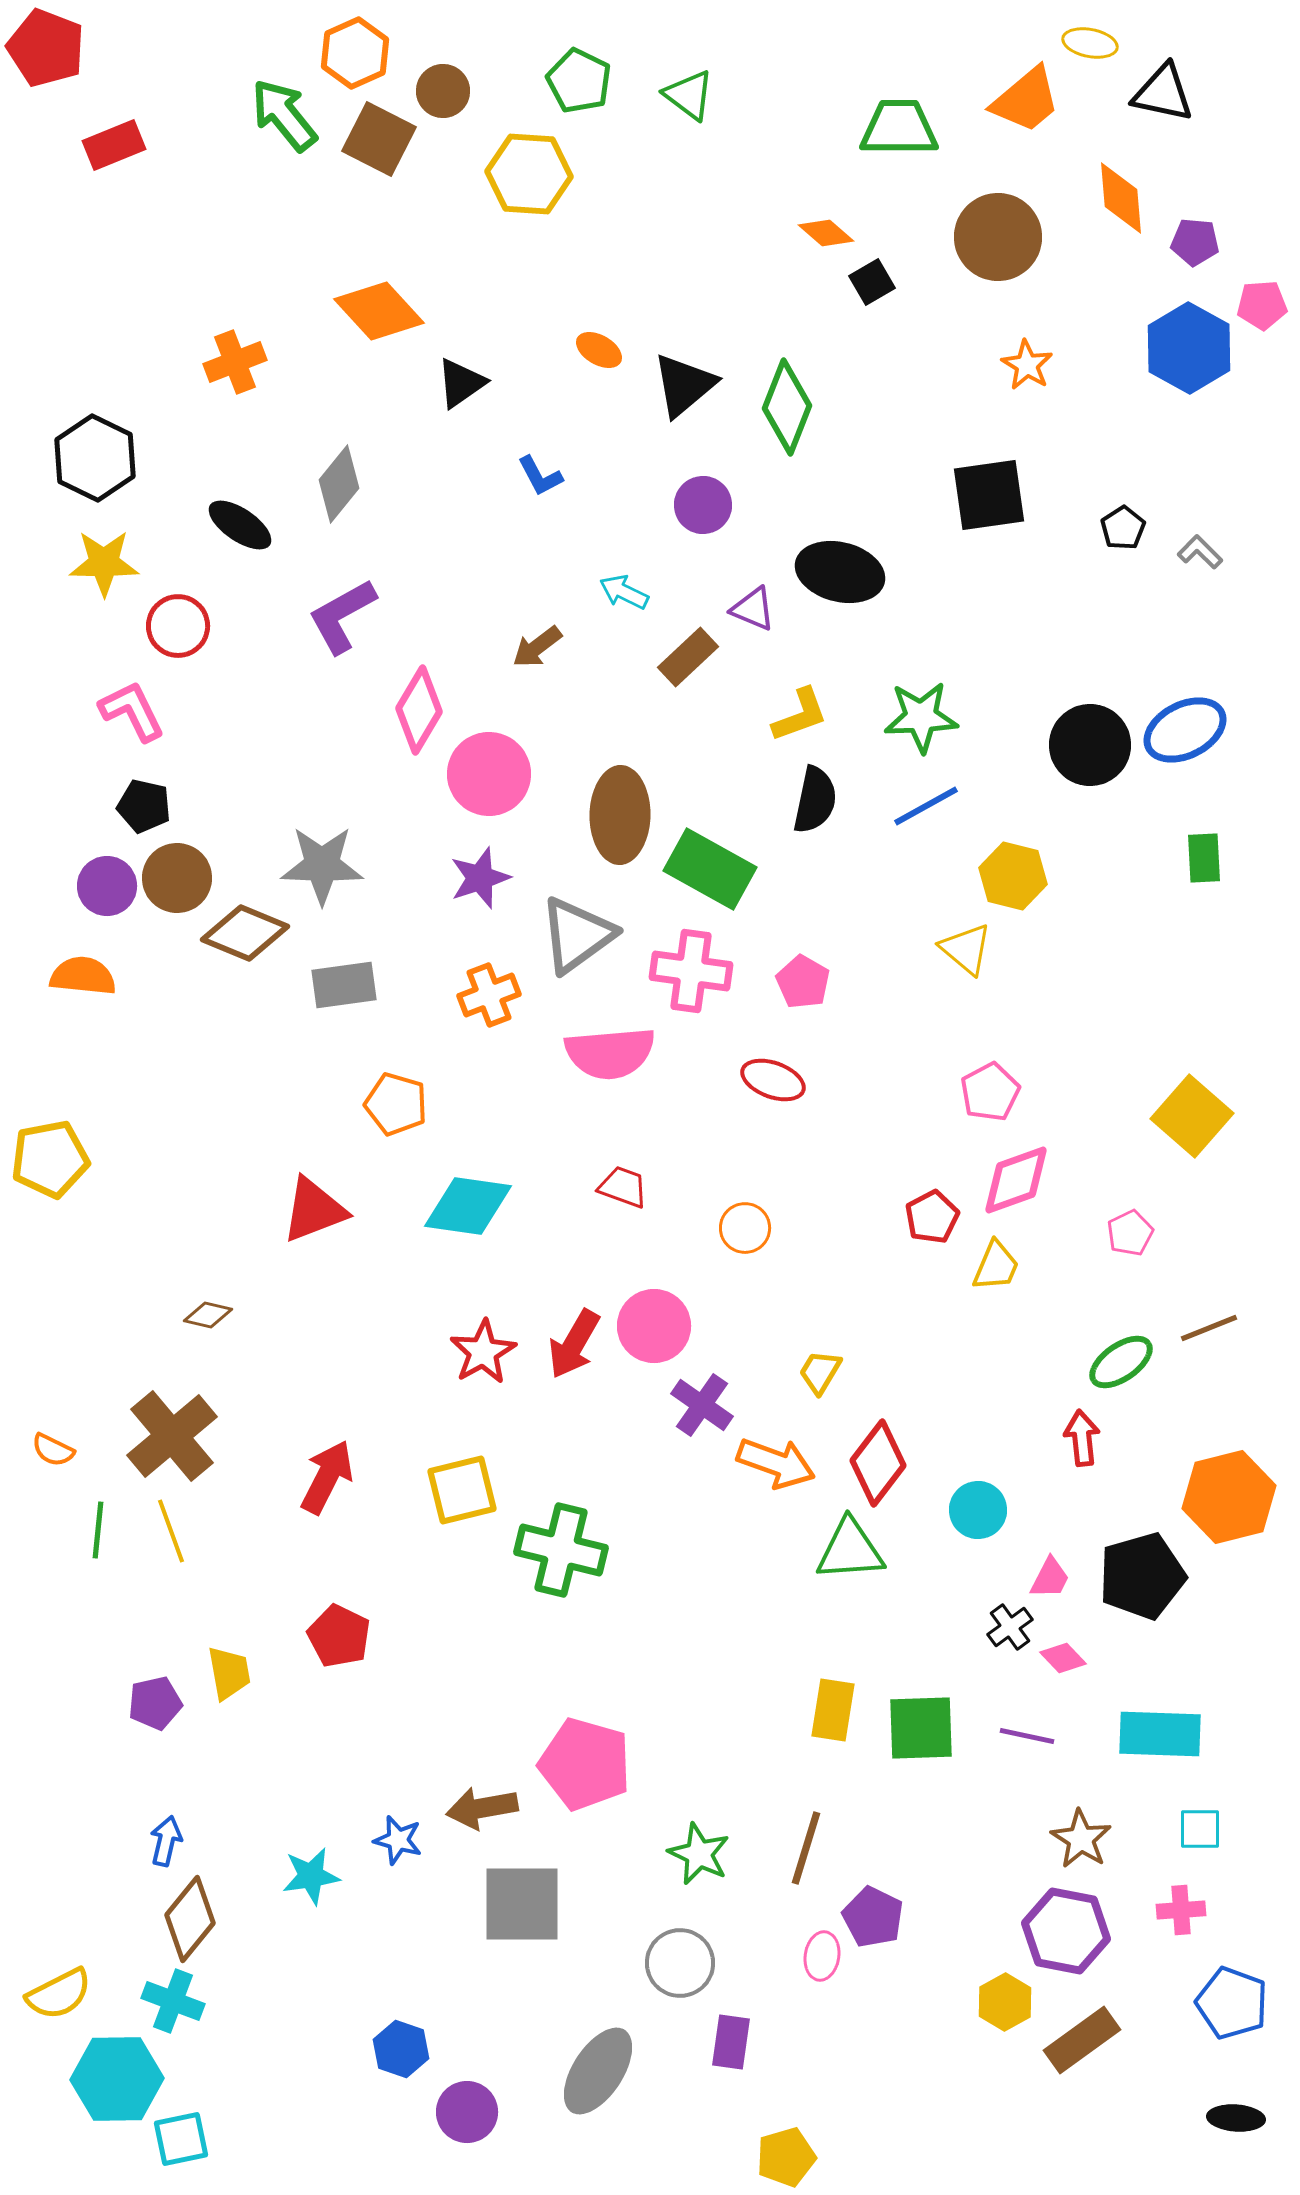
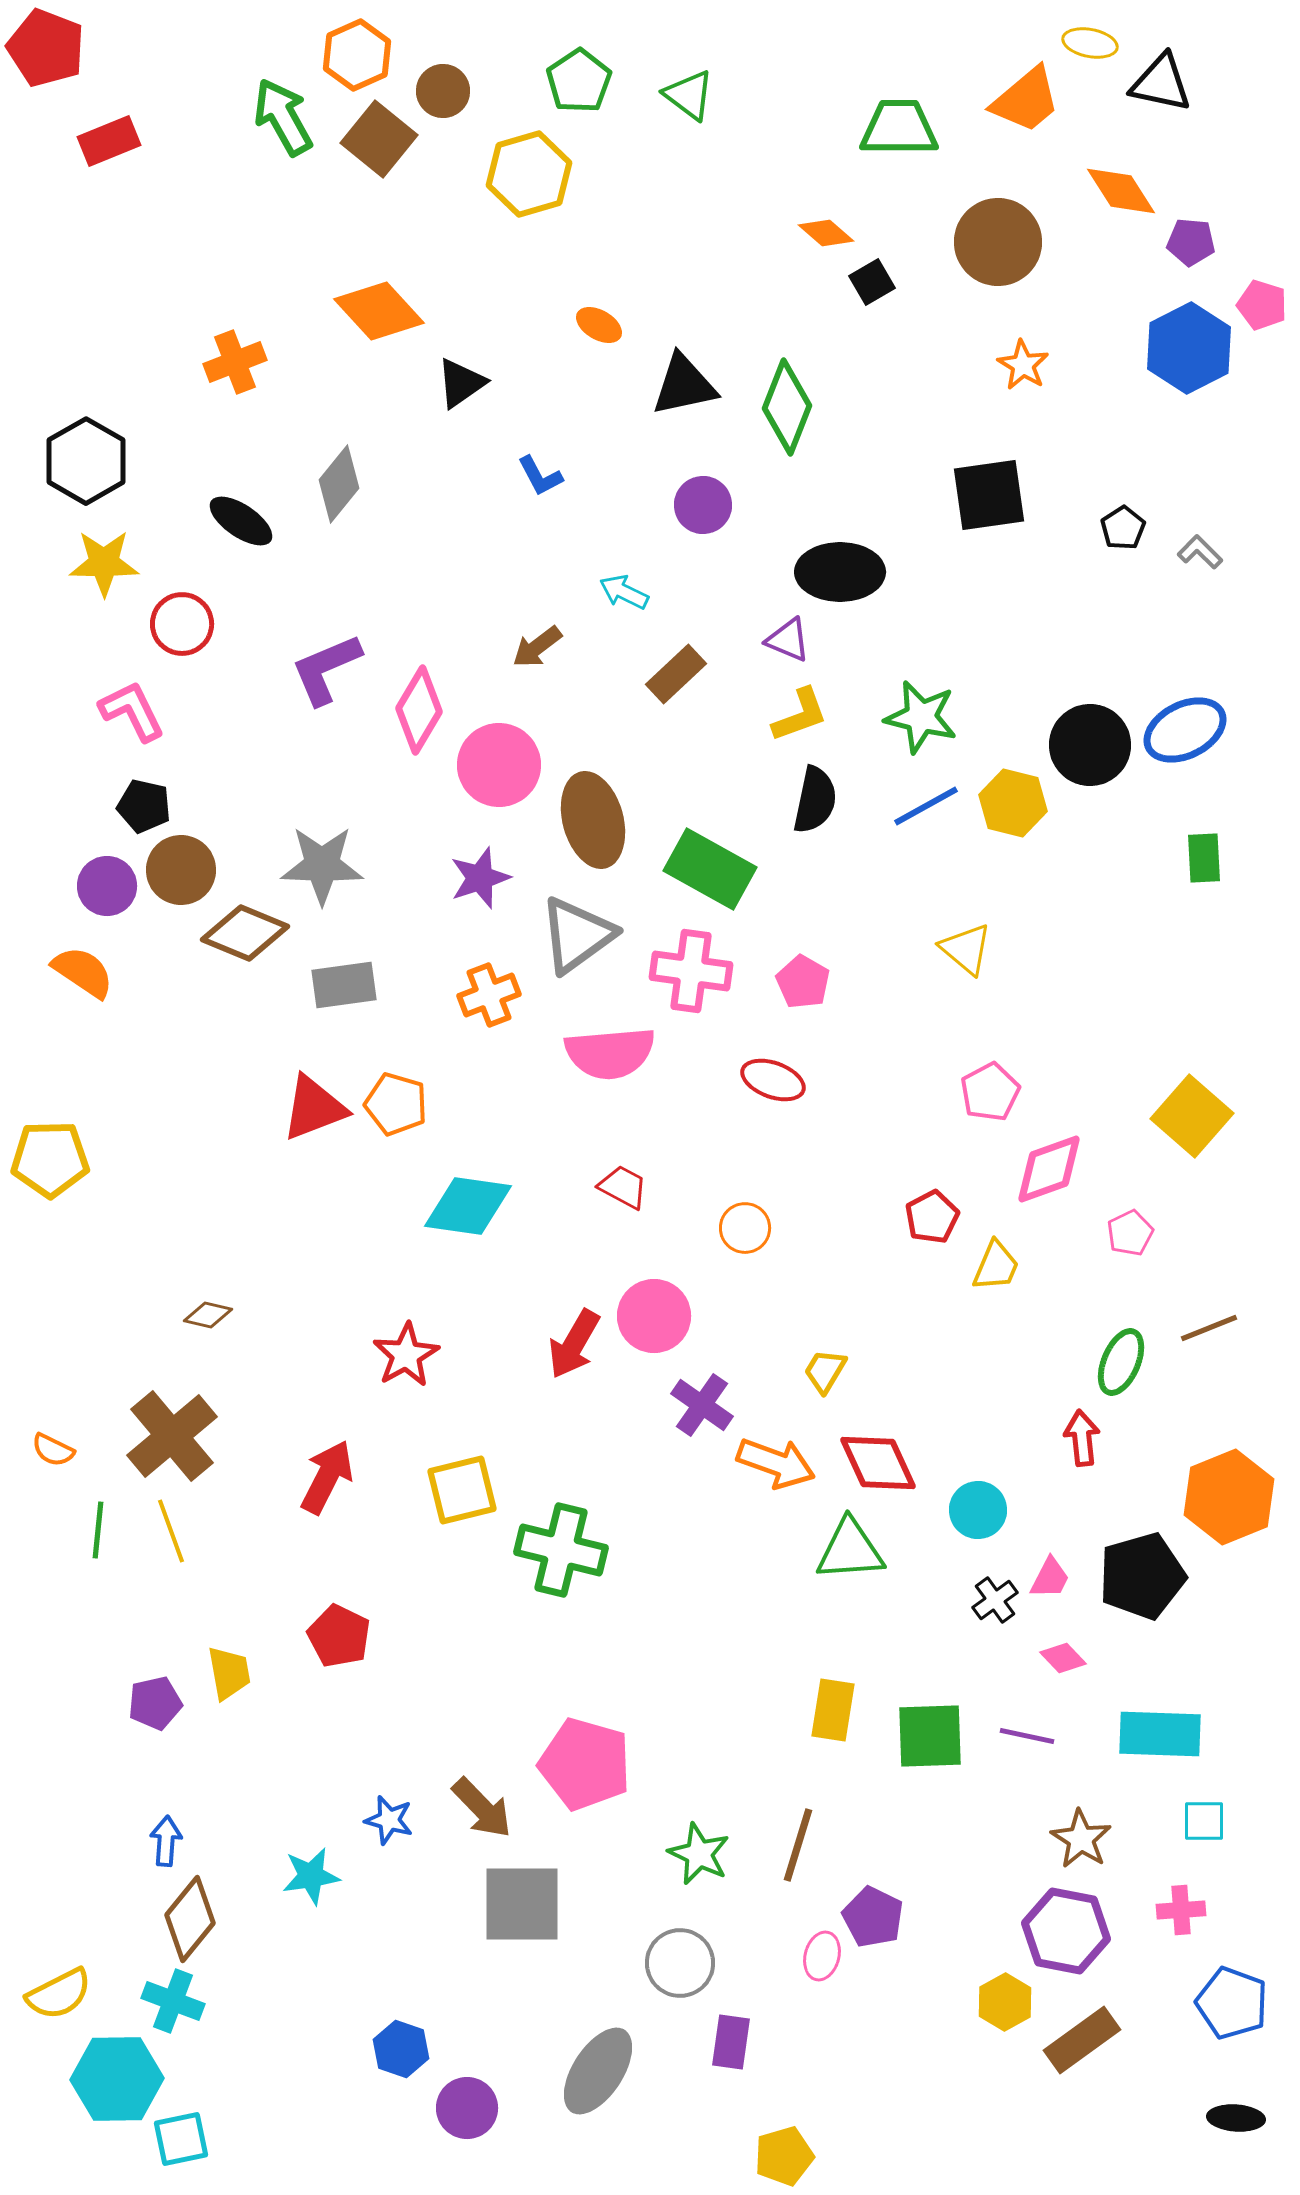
orange hexagon at (355, 53): moved 2 px right, 2 px down
green pentagon at (579, 81): rotated 12 degrees clockwise
black triangle at (1163, 93): moved 2 px left, 10 px up
green arrow at (284, 115): moved 1 px left, 2 px down; rotated 10 degrees clockwise
brown square at (379, 139): rotated 12 degrees clockwise
red rectangle at (114, 145): moved 5 px left, 4 px up
yellow hexagon at (529, 174): rotated 20 degrees counterclockwise
orange diamond at (1121, 198): moved 7 px up; rotated 28 degrees counterclockwise
brown circle at (998, 237): moved 5 px down
purple pentagon at (1195, 242): moved 4 px left
pink pentagon at (1262, 305): rotated 21 degrees clockwise
blue hexagon at (1189, 348): rotated 4 degrees clockwise
orange ellipse at (599, 350): moved 25 px up
orange star at (1027, 365): moved 4 px left
black triangle at (684, 385): rotated 28 degrees clockwise
black hexagon at (95, 458): moved 9 px left, 3 px down; rotated 4 degrees clockwise
black ellipse at (240, 525): moved 1 px right, 4 px up
black ellipse at (840, 572): rotated 14 degrees counterclockwise
purple triangle at (753, 609): moved 35 px right, 31 px down
purple L-shape at (342, 616): moved 16 px left, 53 px down; rotated 6 degrees clockwise
red circle at (178, 626): moved 4 px right, 2 px up
brown rectangle at (688, 657): moved 12 px left, 17 px down
green star at (921, 717): rotated 16 degrees clockwise
pink circle at (489, 774): moved 10 px right, 9 px up
brown ellipse at (620, 815): moved 27 px left, 5 px down; rotated 16 degrees counterclockwise
yellow hexagon at (1013, 876): moved 73 px up
brown circle at (177, 878): moved 4 px right, 8 px up
orange semicircle at (83, 976): moved 4 px up; rotated 28 degrees clockwise
yellow pentagon at (50, 1159): rotated 10 degrees clockwise
pink diamond at (1016, 1180): moved 33 px right, 11 px up
red trapezoid at (623, 1187): rotated 8 degrees clockwise
red triangle at (314, 1210): moved 102 px up
pink circle at (654, 1326): moved 10 px up
red star at (483, 1352): moved 77 px left, 3 px down
green ellipse at (1121, 1362): rotated 32 degrees counterclockwise
yellow trapezoid at (820, 1372): moved 5 px right, 1 px up
red diamond at (878, 1463): rotated 62 degrees counterclockwise
orange hexagon at (1229, 1497): rotated 8 degrees counterclockwise
black cross at (1010, 1627): moved 15 px left, 27 px up
green square at (921, 1728): moved 9 px right, 8 px down
brown arrow at (482, 1808): rotated 124 degrees counterclockwise
cyan square at (1200, 1829): moved 4 px right, 8 px up
blue star at (398, 1840): moved 9 px left, 20 px up
blue arrow at (166, 1841): rotated 9 degrees counterclockwise
brown line at (806, 1848): moved 8 px left, 3 px up
pink ellipse at (822, 1956): rotated 6 degrees clockwise
purple circle at (467, 2112): moved 4 px up
yellow pentagon at (786, 2157): moved 2 px left, 1 px up
